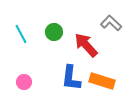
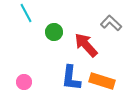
cyan line: moved 5 px right, 21 px up
